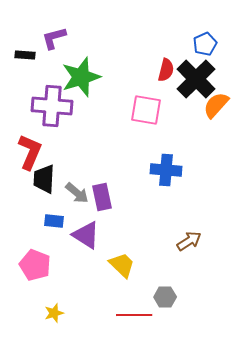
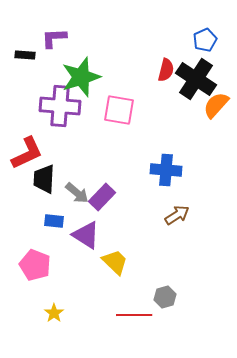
purple L-shape: rotated 12 degrees clockwise
blue pentagon: moved 4 px up
black cross: rotated 12 degrees counterclockwise
purple cross: moved 8 px right
pink square: moved 27 px left
red L-shape: moved 3 px left, 1 px down; rotated 42 degrees clockwise
purple rectangle: rotated 56 degrees clockwise
brown arrow: moved 12 px left, 26 px up
yellow trapezoid: moved 7 px left, 3 px up
gray hexagon: rotated 15 degrees counterclockwise
yellow star: rotated 18 degrees counterclockwise
